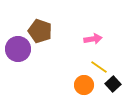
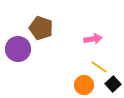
brown pentagon: moved 1 px right, 3 px up
